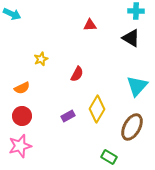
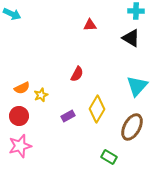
yellow star: moved 36 px down
red circle: moved 3 px left
